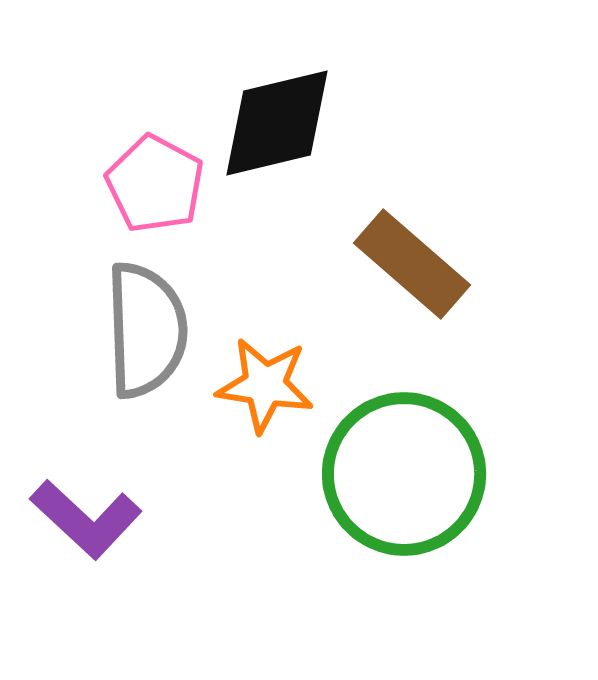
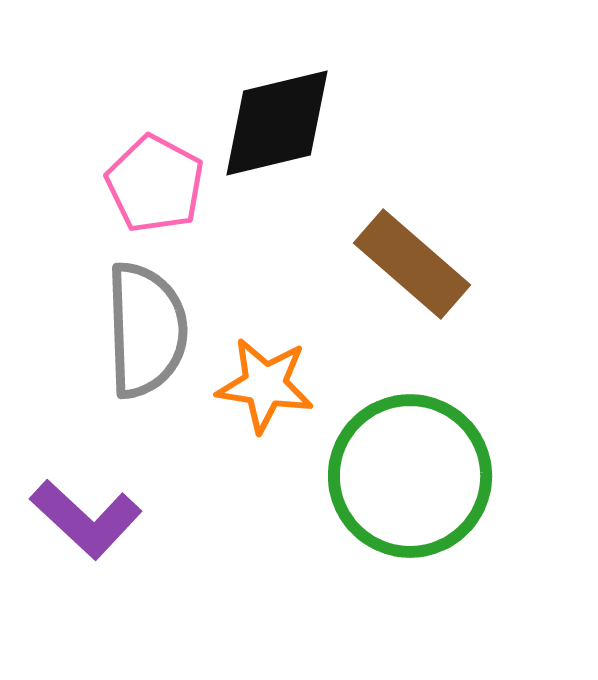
green circle: moved 6 px right, 2 px down
